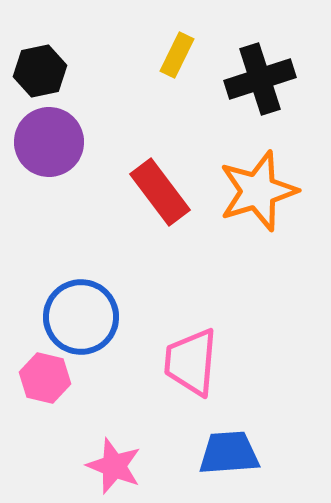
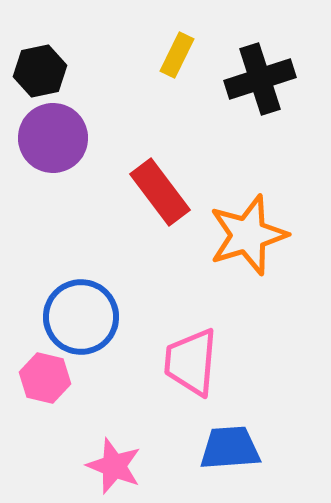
purple circle: moved 4 px right, 4 px up
orange star: moved 10 px left, 44 px down
blue trapezoid: moved 1 px right, 5 px up
